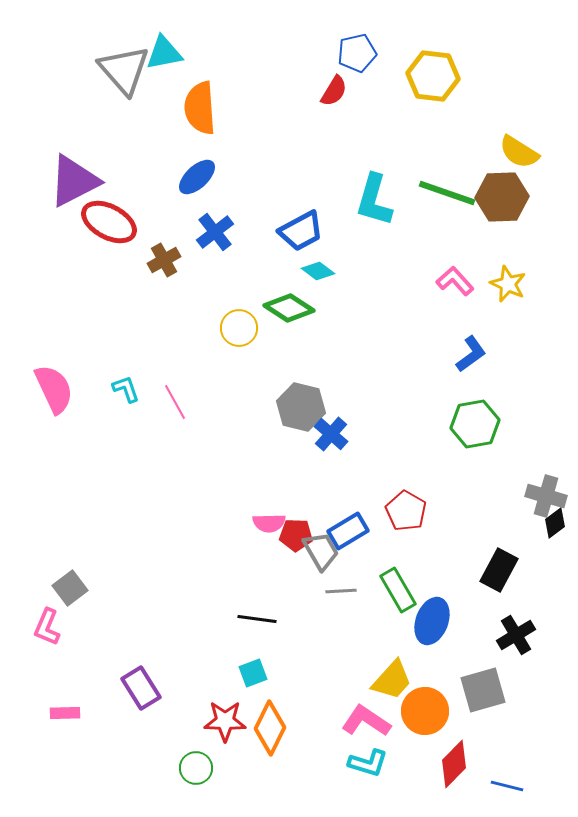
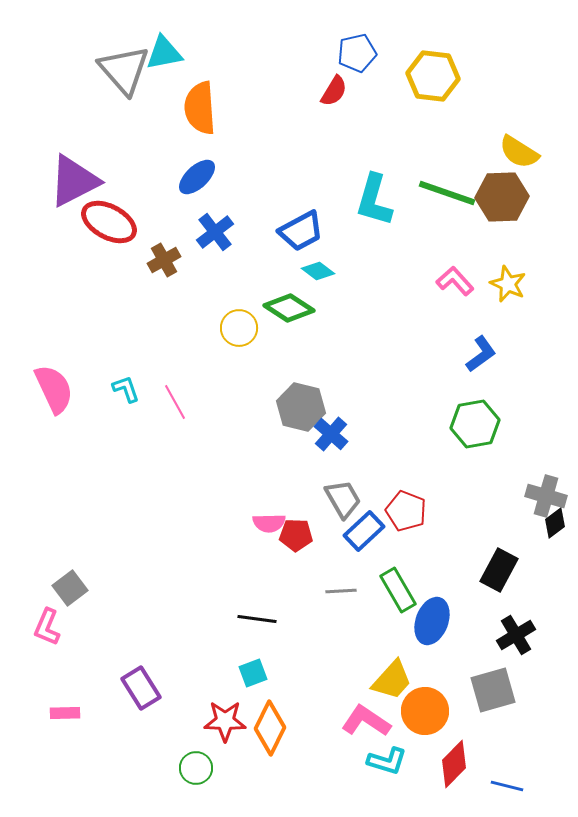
blue L-shape at (471, 354): moved 10 px right
red pentagon at (406, 511): rotated 9 degrees counterclockwise
blue rectangle at (348, 531): moved 16 px right; rotated 12 degrees counterclockwise
gray trapezoid at (321, 551): moved 22 px right, 52 px up
gray square at (483, 690): moved 10 px right
cyan L-shape at (368, 763): moved 19 px right, 2 px up
